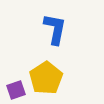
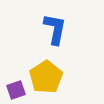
yellow pentagon: moved 1 px up
